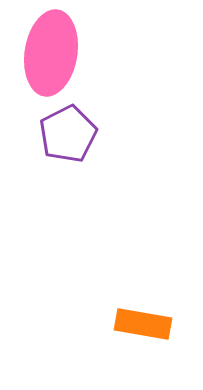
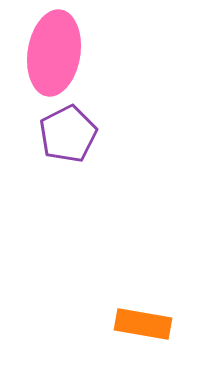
pink ellipse: moved 3 px right
